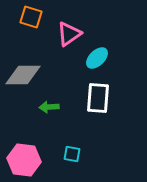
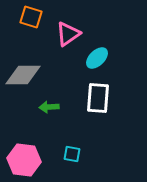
pink triangle: moved 1 px left
